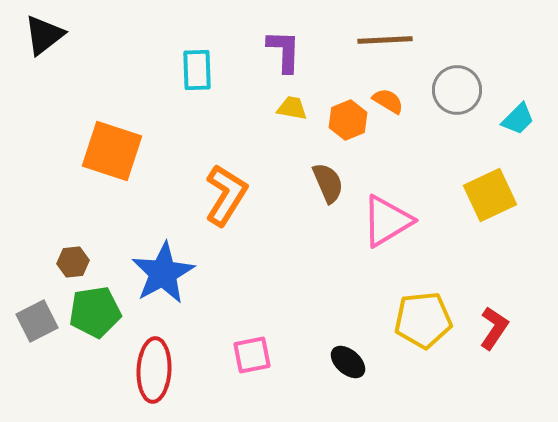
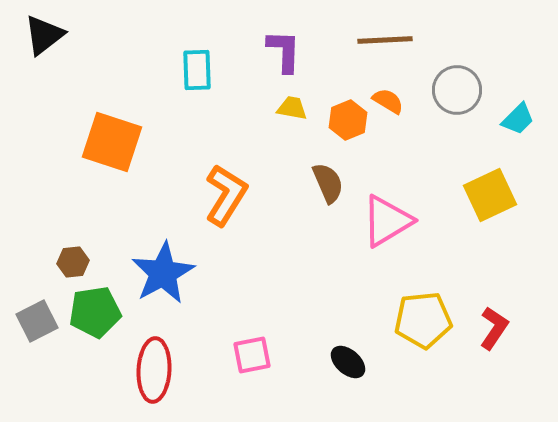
orange square: moved 9 px up
